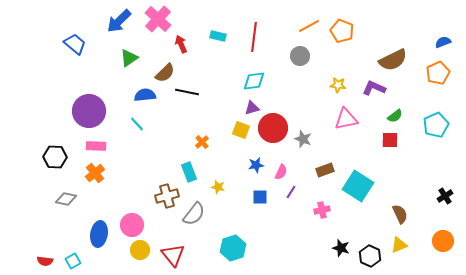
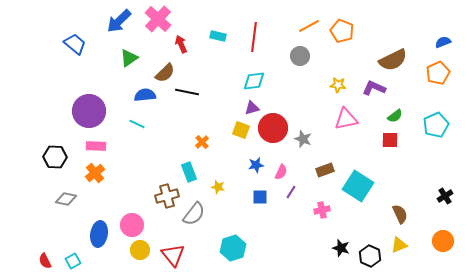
cyan line at (137, 124): rotated 21 degrees counterclockwise
red semicircle at (45, 261): rotated 56 degrees clockwise
